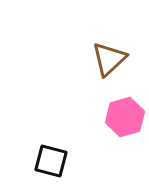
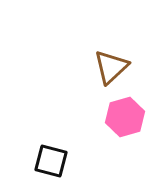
brown triangle: moved 2 px right, 8 px down
